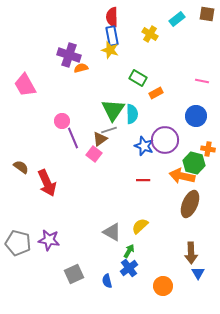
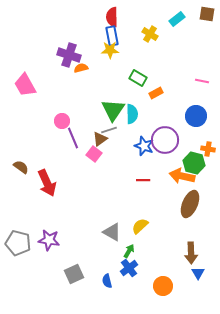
yellow star: rotated 18 degrees counterclockwise
